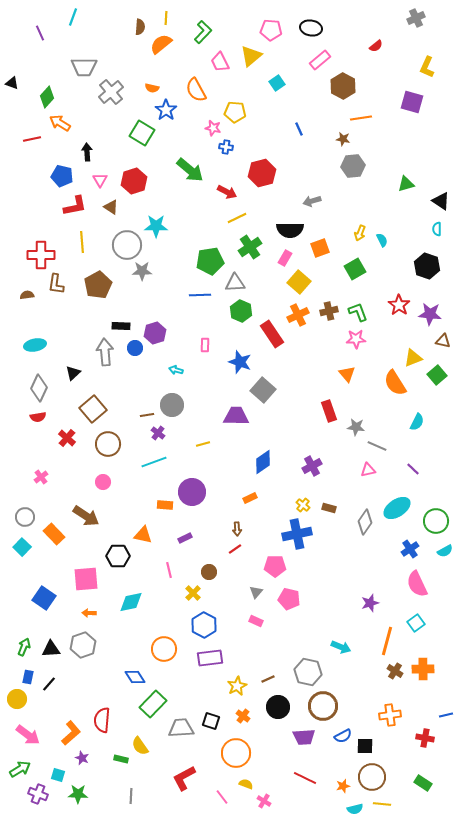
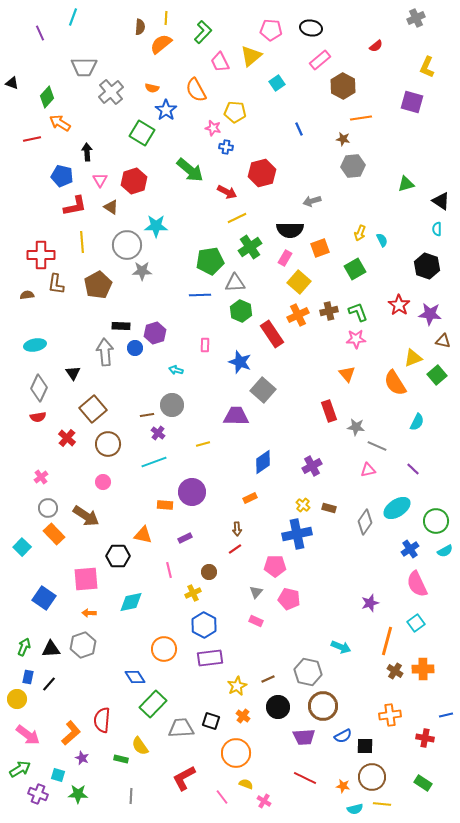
black triangle at (73, 373): rotated 21 degrees counterclockwise
gray circle at (25, 517): moved 23 px right, 9 px up
yellow cross at (193, 593): rotated 21 degrees clockwise
orange star at (343, 786): rotated 24 degrees clockwise
